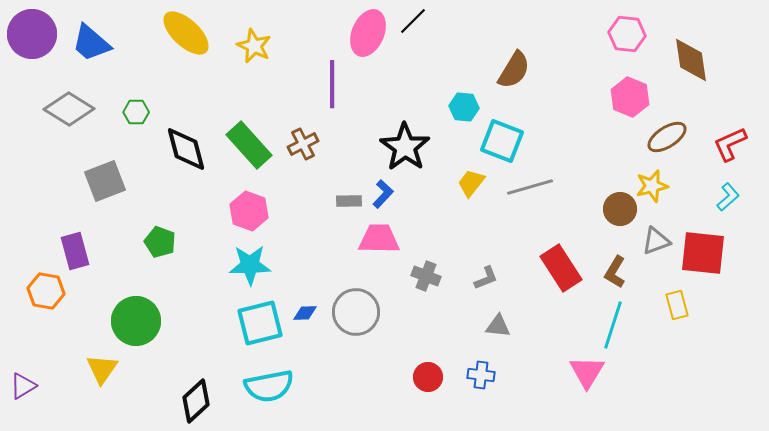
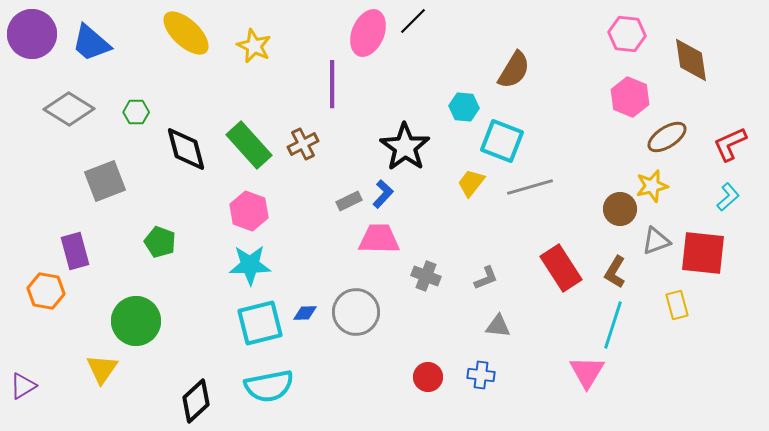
gray rectangle at (349, 201): rotated 25 degrees counterclockwise
